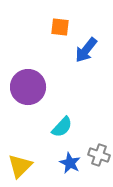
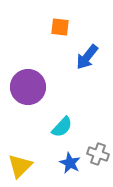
blue arrow: moved 1 px right, 7 px down
gray cross: moved 1 px left, 1 px up
